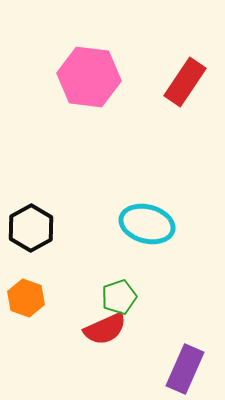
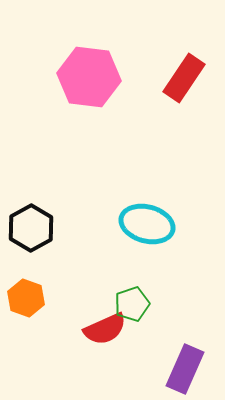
red rectangle: moved 1 px left, 4 px up
green pentagon: moved 13 px right, 7 px down
